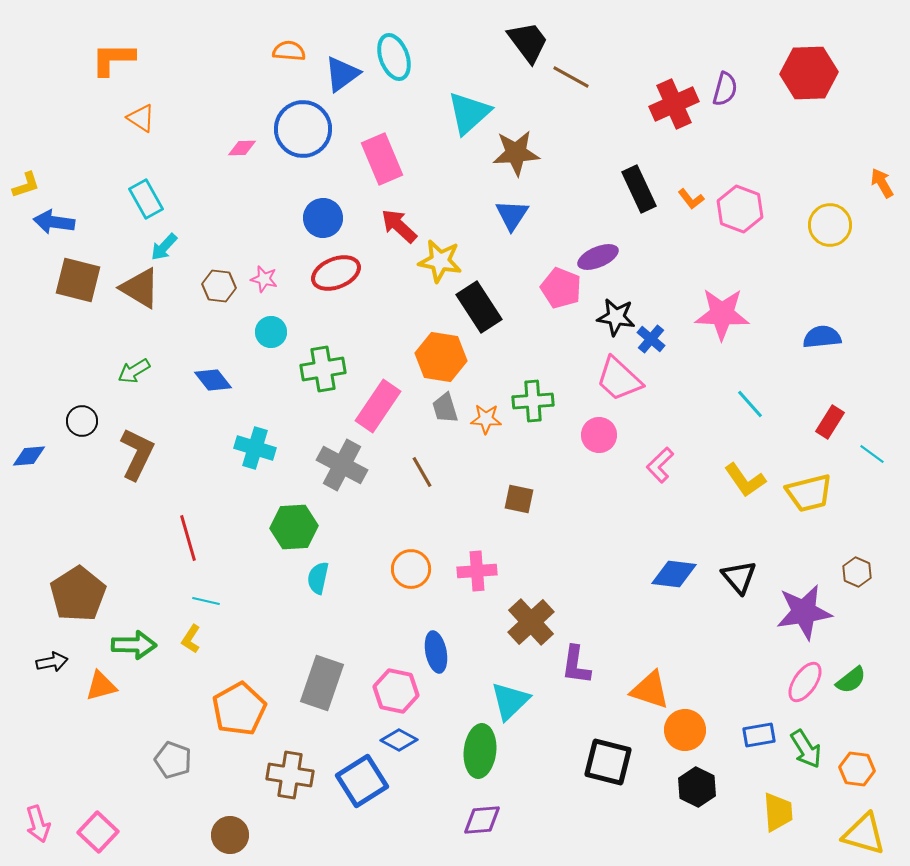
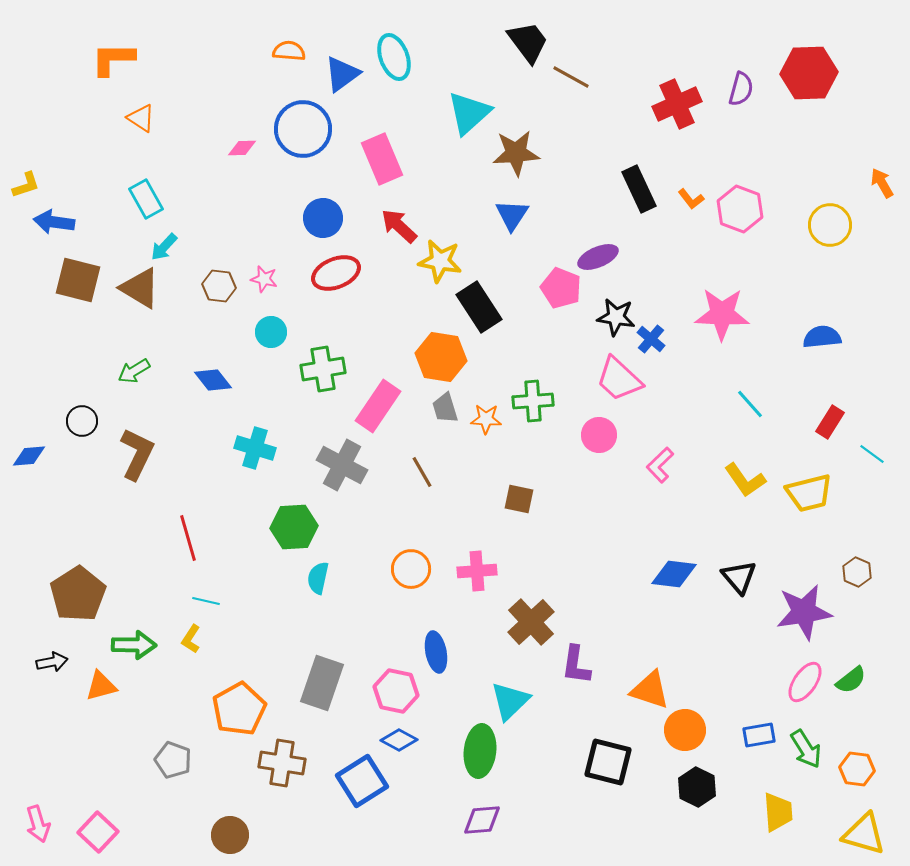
purple semicircle at (725, 89): moved 16 px right
red cross at (674, 104): moved 3 px right
brown cross at (290, 775): moved 8 px left, 12 px up
